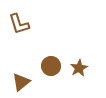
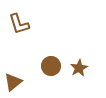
brown triangle: moved 8 px left
